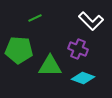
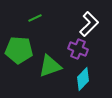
white L-shape: moved 2 px left, 3 px down; rotated 90 degrees counterclockwise
green triangle: rotated 20 degrees counterclockwise
cyan diamond: moved 1 px down; rotated 65 degrees counterclockwise
